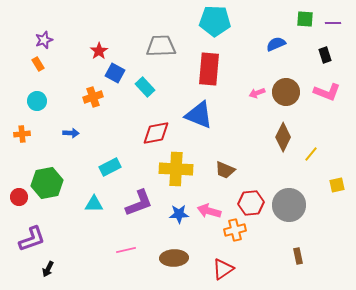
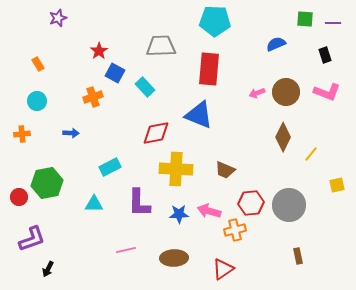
purple star at (44, 40): moved 14 px right, 22 px up
purple L-shape at (139, 203): rotated 112 degrees clockwise
